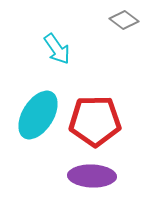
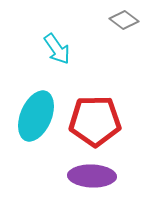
cyan ellipse: moved 2 px left, 1 px down; rotated 9 degrees counterclockwise
